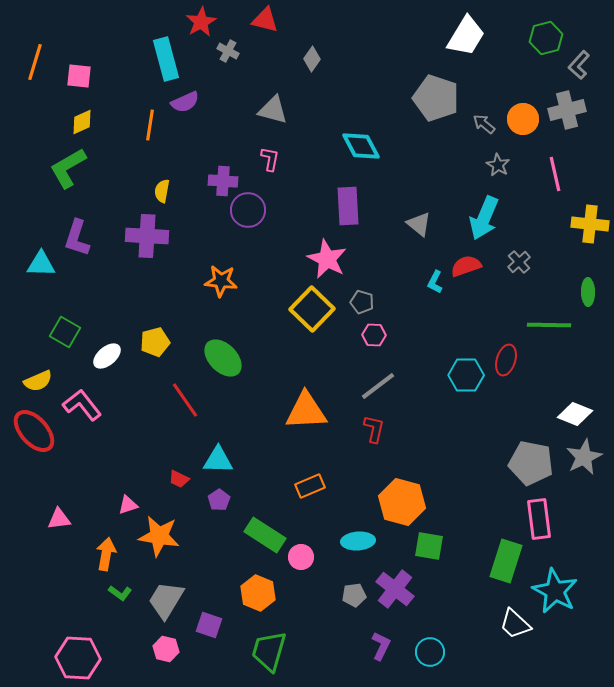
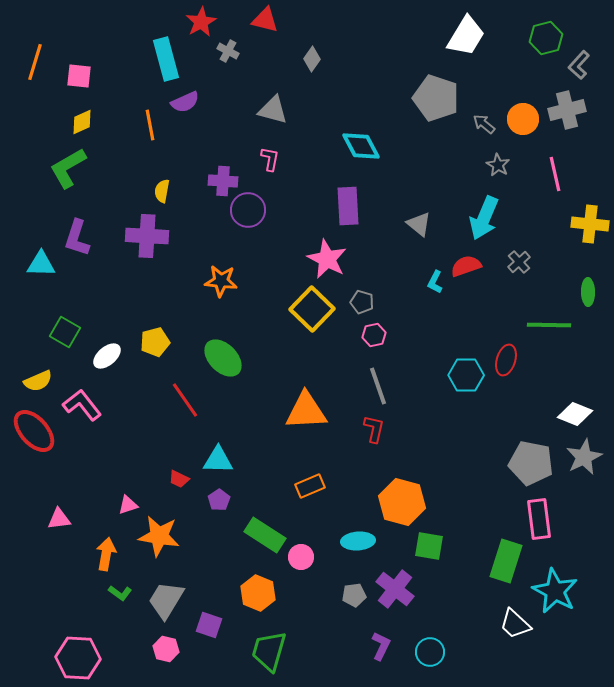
orange line at (150, 125): rotated 20 degrees counterclockwise
pink hexagon at (374, 335): rotated 15 degrees counterclockwise
gray line at (378, 386): rotated 72 degrees counterclockwise
